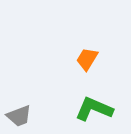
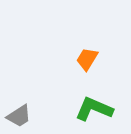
gray trapezoid: rotated 12 degrees counterclockwise
